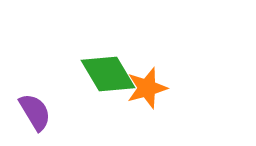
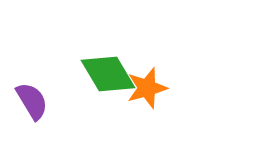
purple semicircle: moved 3 px left, 11 px up
